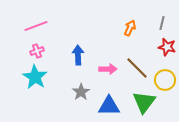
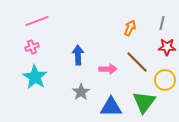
pink line: moved 1 px right, 5 px up
red star: rotated 12 degrees counterclockwise
pink cross: moved 5 px left, 4 px up
brown line: moved 6 px up
blue triangle: moved 2 px right, 1 px down
